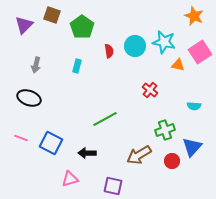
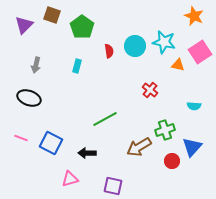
brown arrow: moved 8 px up
